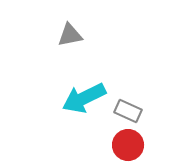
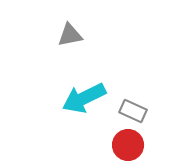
gray rectangle: moved 5 px right
